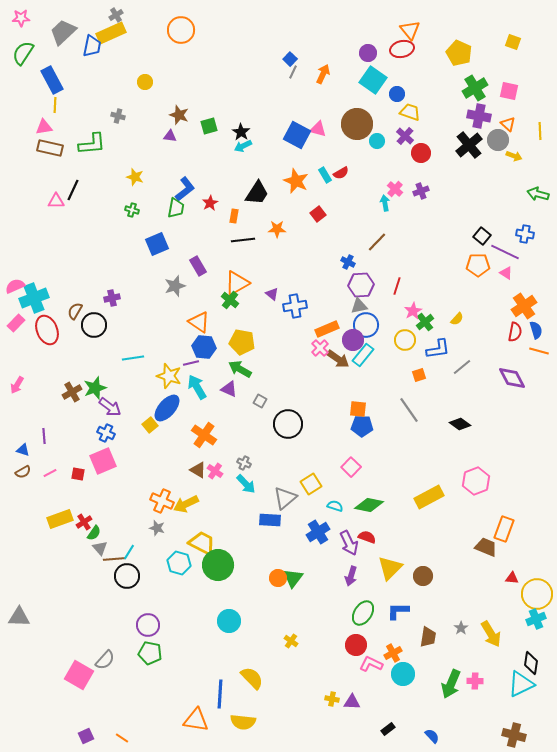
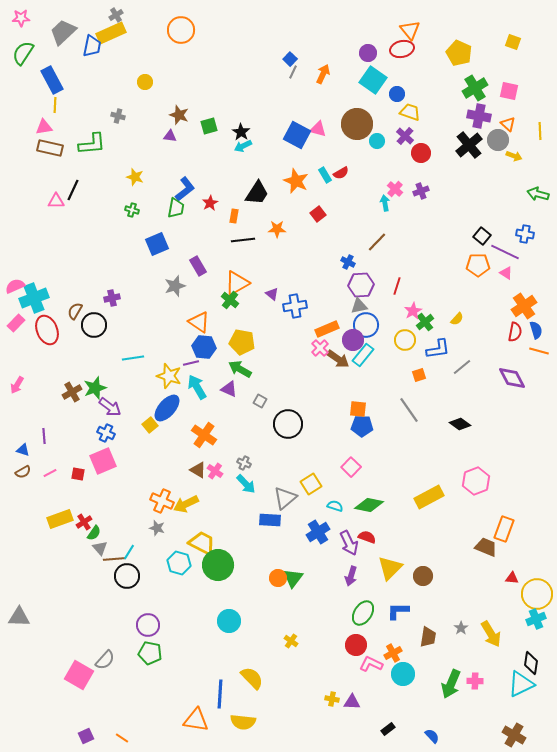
brown cross at (514, 735): rotated 15 degrees clockwise
